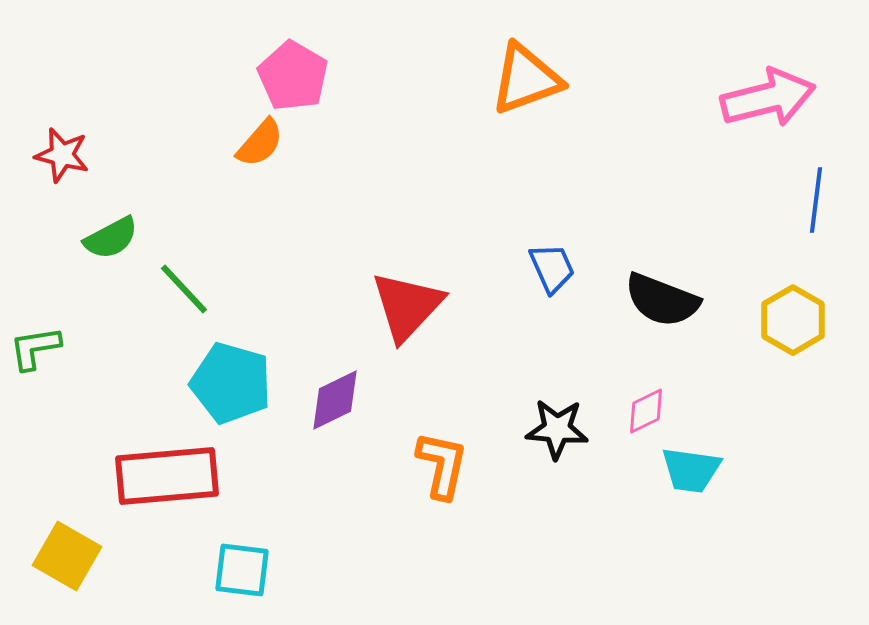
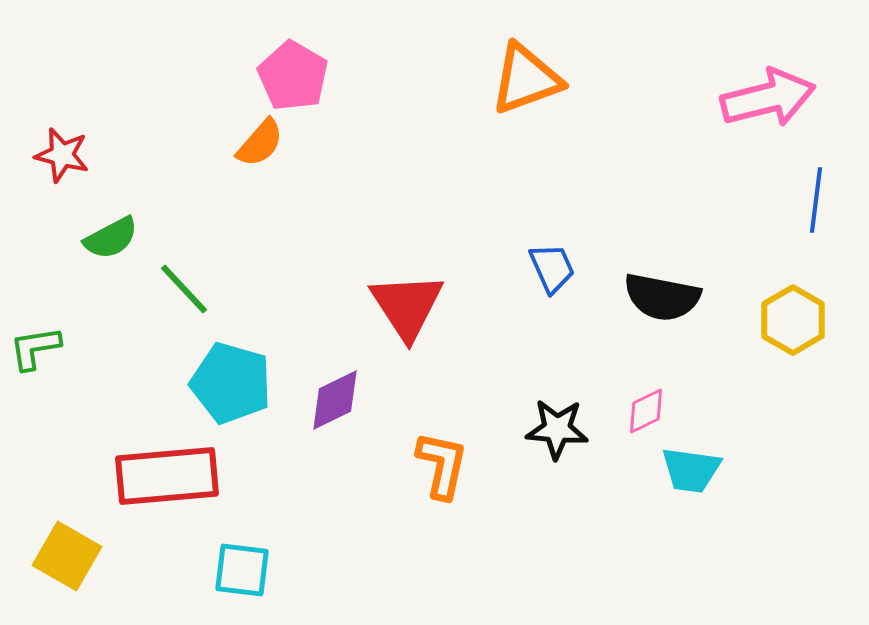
black semicircle: moved 3 px up; rotated 10 degrees counterclockwise
red triangle: rotated 16 degrees counterclockwise
